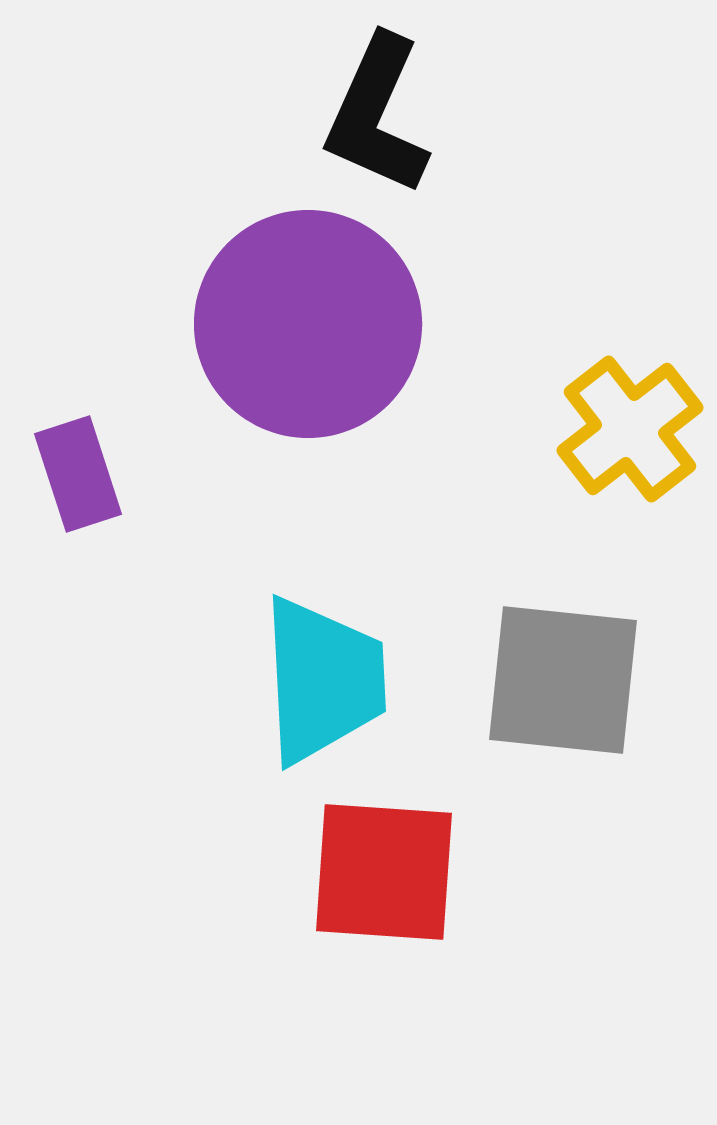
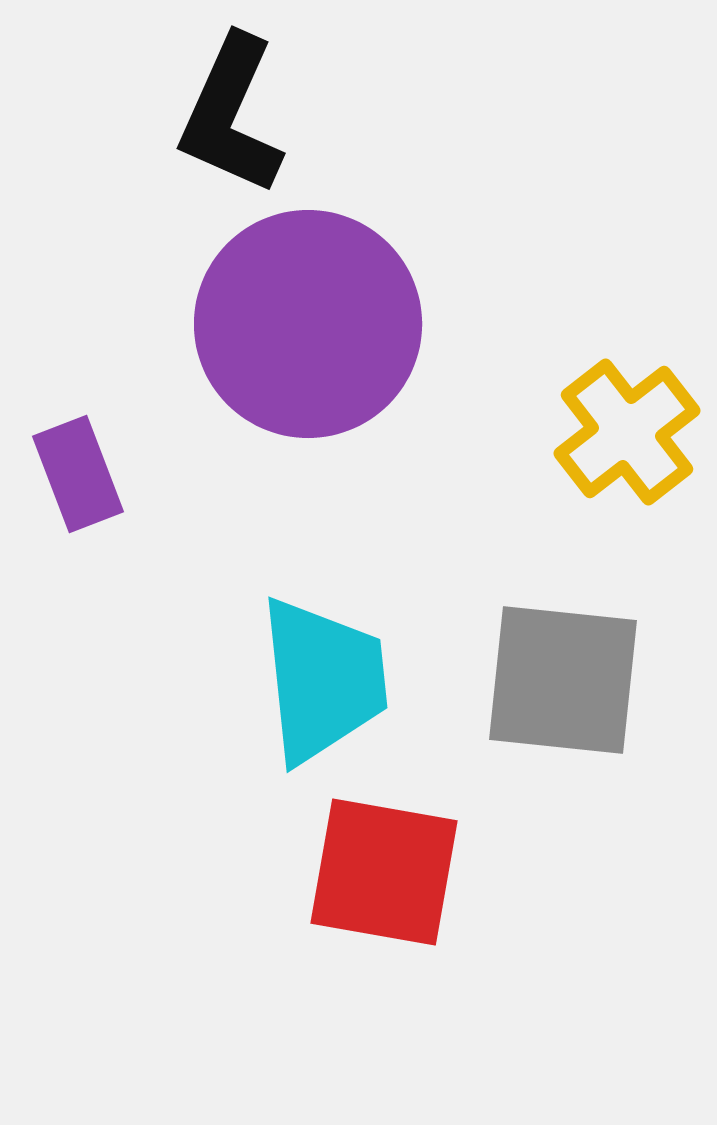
black L-shape: moved 146 px left
yellow cross: moved 3 px left, 3 px down
purple rectangle: rotated 3 degrees counterclockwise
cyan trapezoid: rotated 3 degrees counterclockwise
red square: rotated 6 degrees clockwise
